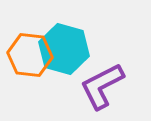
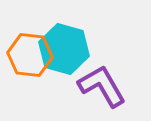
purple L-shape: rotated 87 degrees clockwise
